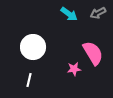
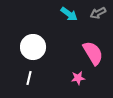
pink star: moved 4 px right, 9 px down
white line: moved 2 px up
